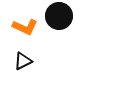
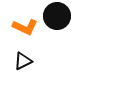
black circle: moved 2 px left
